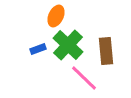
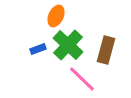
brown rectangle: moved 1 px up; rotated 20 degrees clockwise
pink line: moved 2 px left, 1 px down
